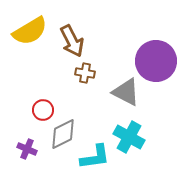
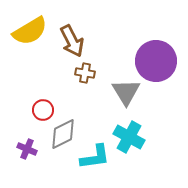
gray triangle: rotated 32 degrees clockwise
